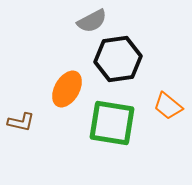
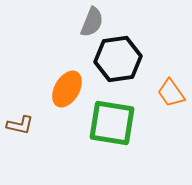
gray semicircle: moved 1 px down; rotated 40 degrees counterclockwise
orange trapezoid: moved 3 px right, 13 px up; rotated 16 degrees clockwise
brown L-shape: moved 1 px left, 3 px down
